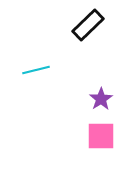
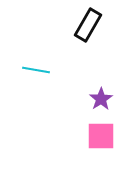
black rectangle: rotated 16 degrees counterclockwise
cyan line: rotated 24 degrees clockwise
